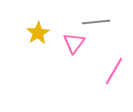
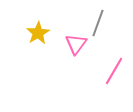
gray line: moved 2 px right, 1 px down; rotated 64 degrees counterclockwise
pink triangle: moved 2 px right, 1 px down
